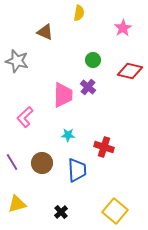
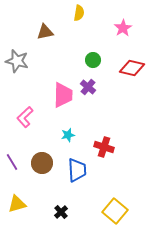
brown triangle: rotated 36 degrees counterclockwise
red diamond: moved 2 px right, 3 px up
cyan star: rotated 16 degrees counterclockwise
